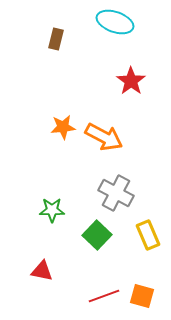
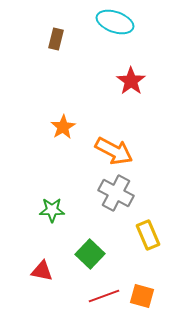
orange star: rotated 25 degrees counterclockwise
orange arrow: moved 10 px right, 14 px down
green square: moved 7 px left, 19 px down
